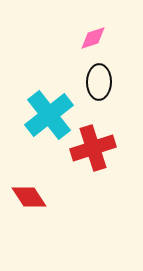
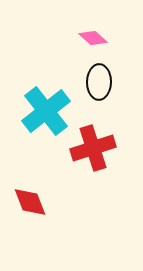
pink diamond: rotated 60 degrees clockwise
cyan cross: moved 3 px left, 4 px up
red diamond: moved 1 px right, 5 px down; rotated 12 degrees clockwise
